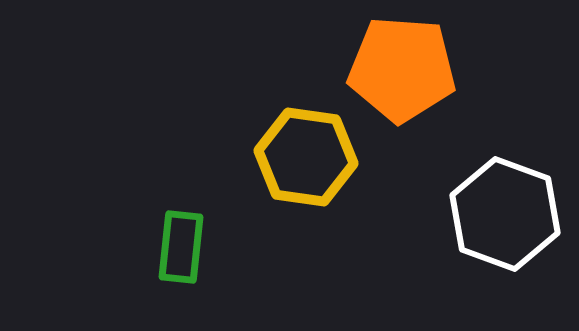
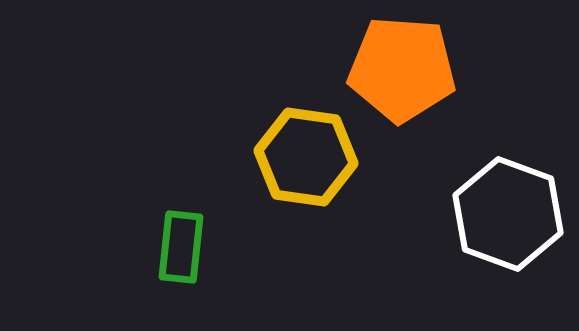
white hexagon: moved 3 px right
